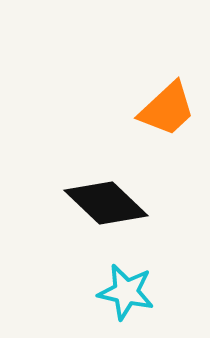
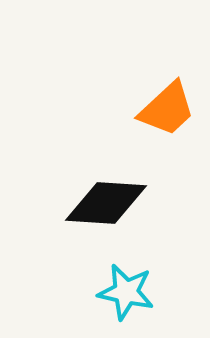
black diamond: rotated 40 degrees counterclockwise
